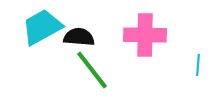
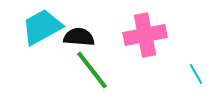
pink cross: rotated 12 degrees counterclockwise
cyan line: moved 2 px left, 9 px down; rotated 35 degrees counterclockwise
